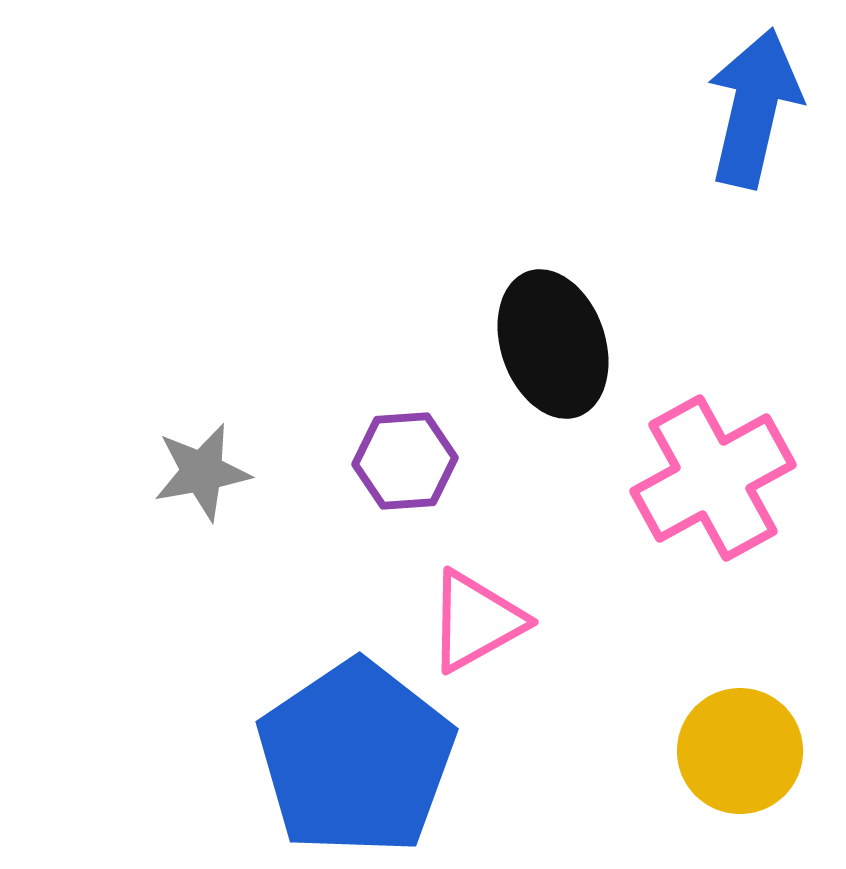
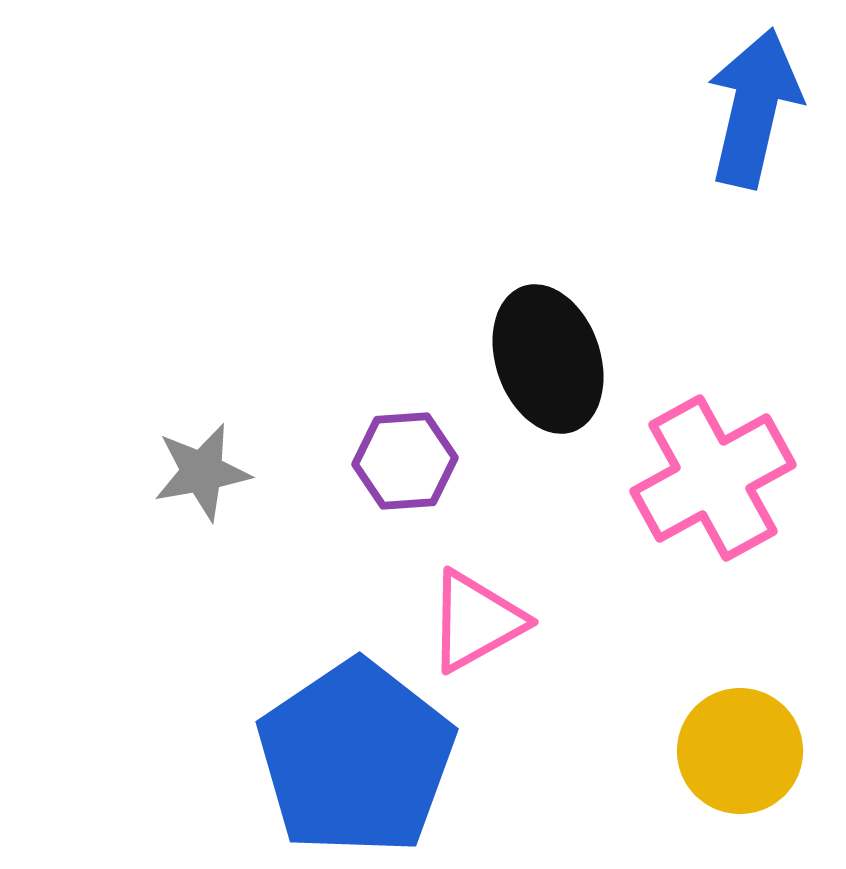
black ellipse: moved 5 px left, 15 px down
